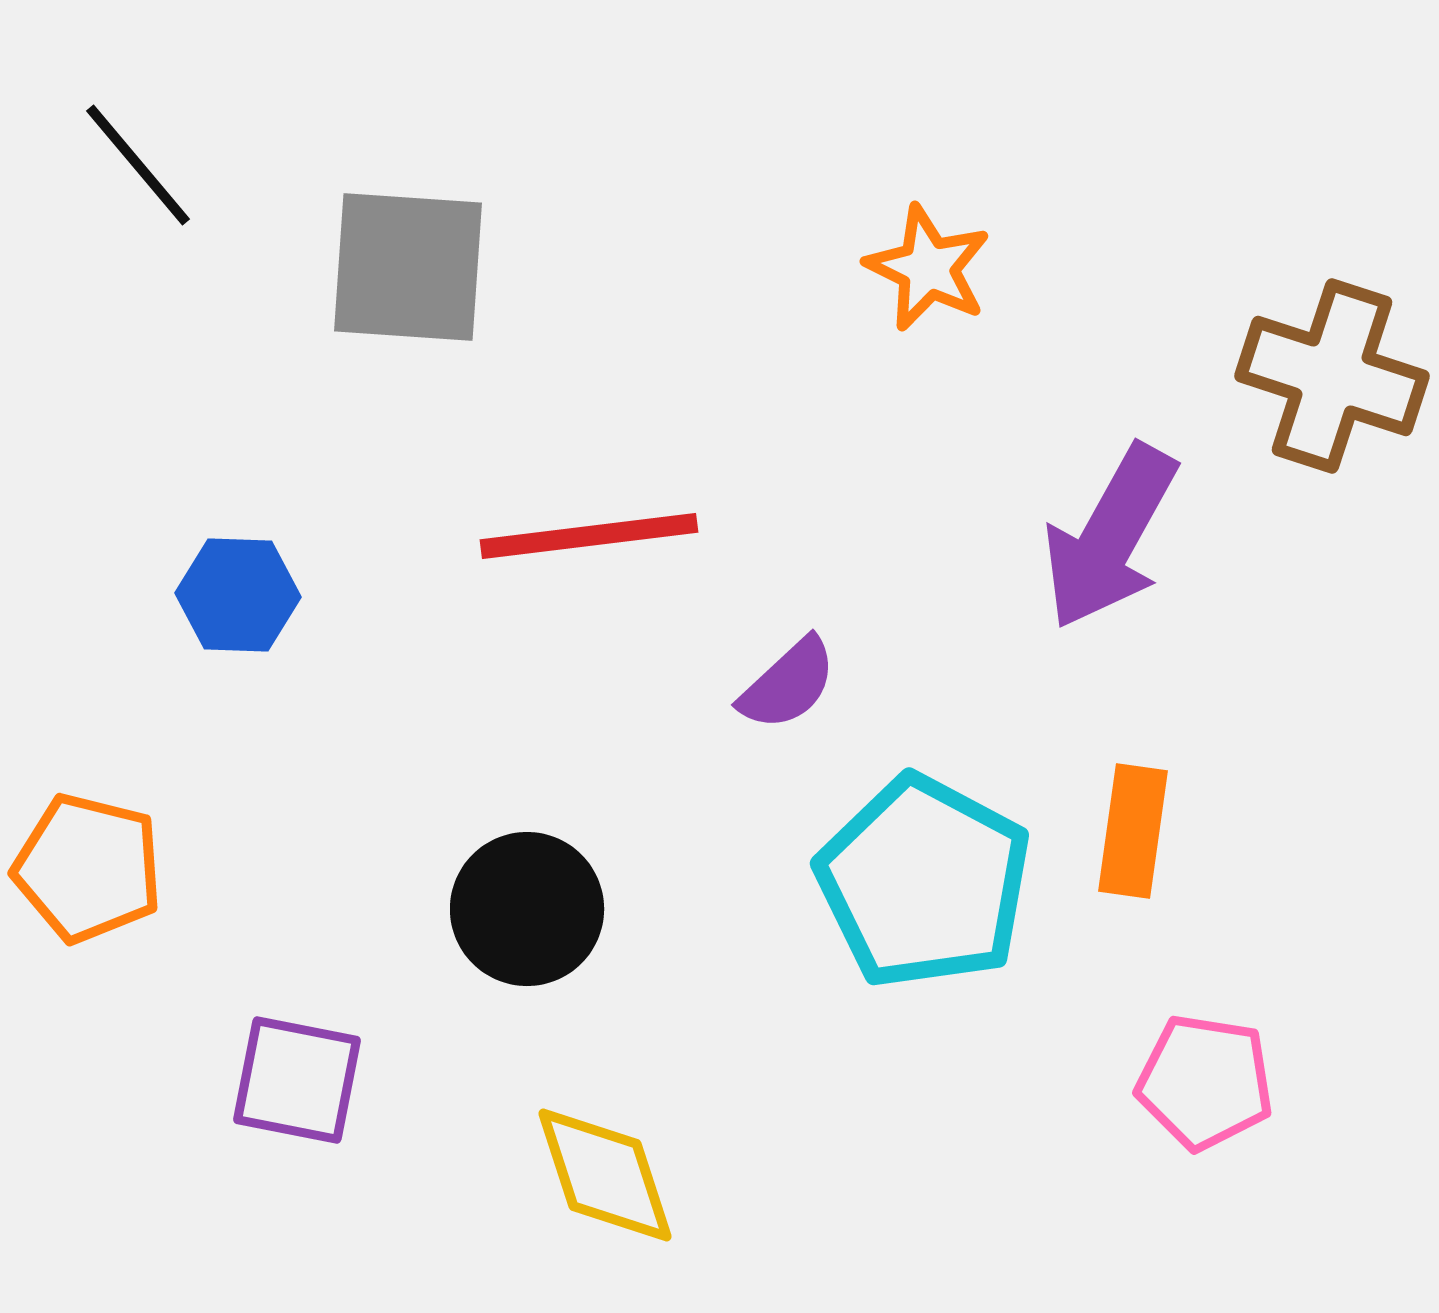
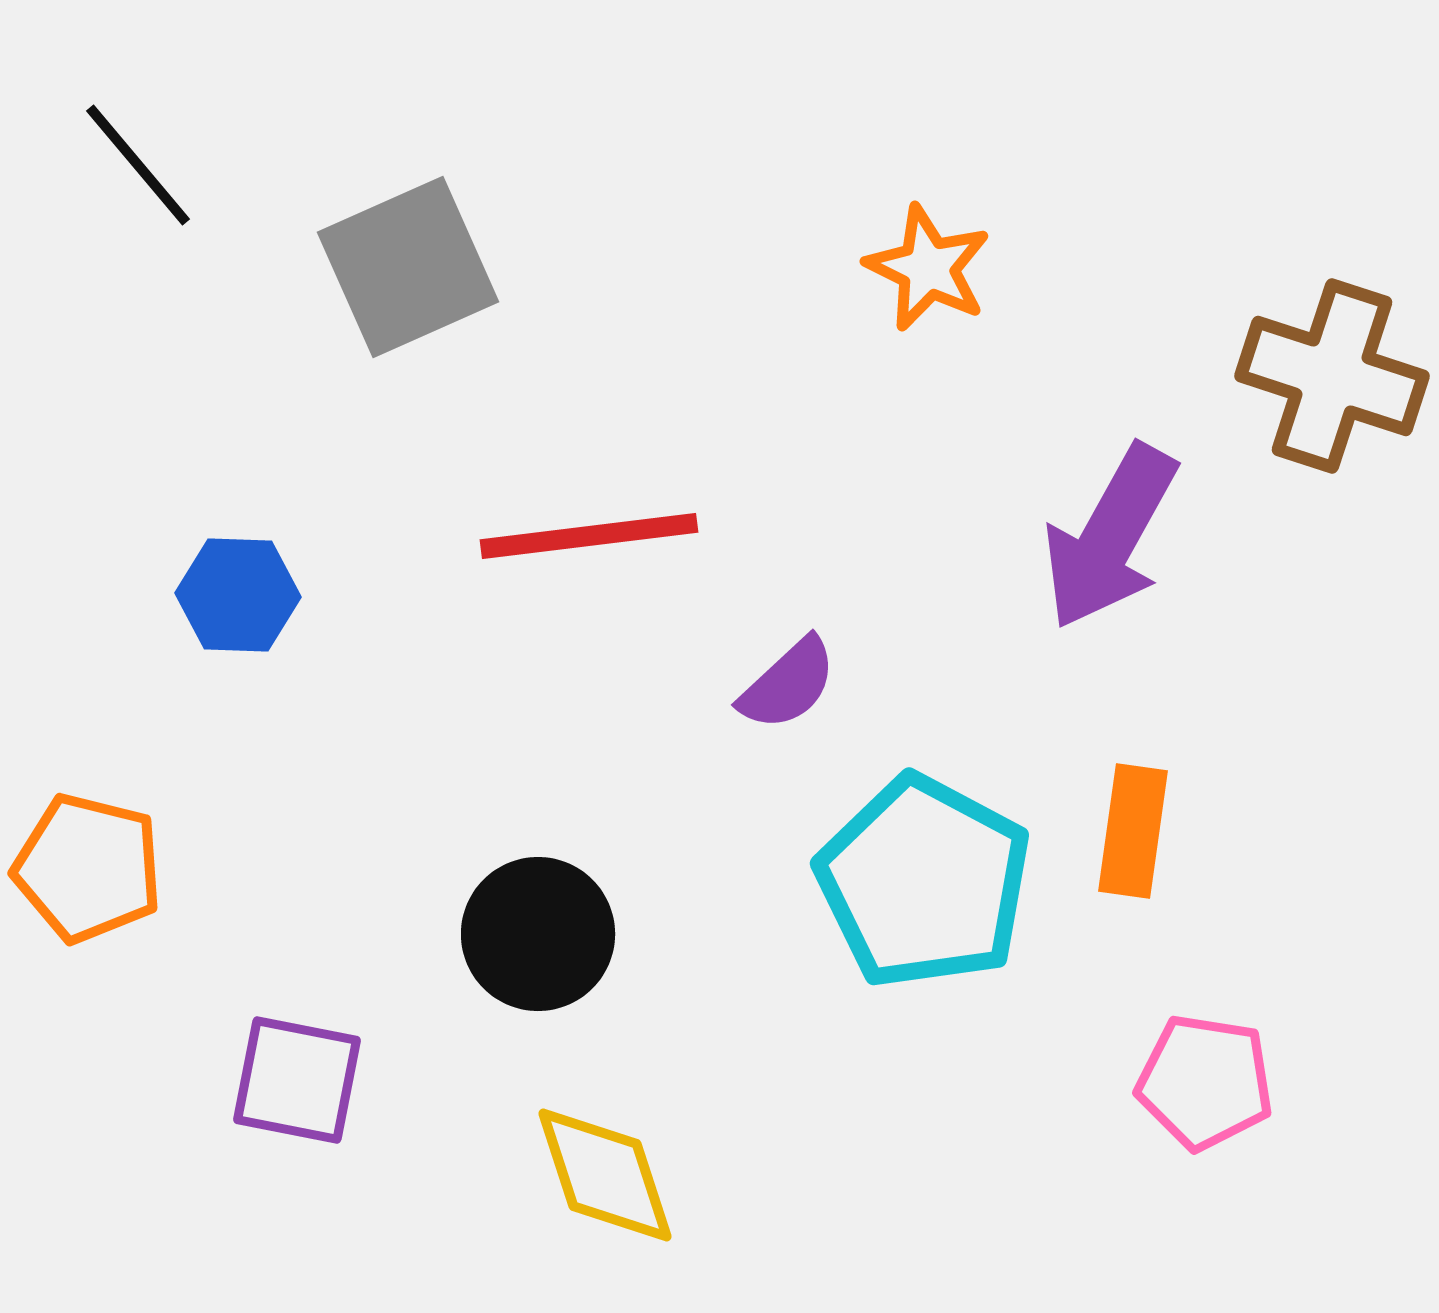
gray square: rotated 28 degrees counterclockwise
black circle: moved 11 px right, 25 px down
